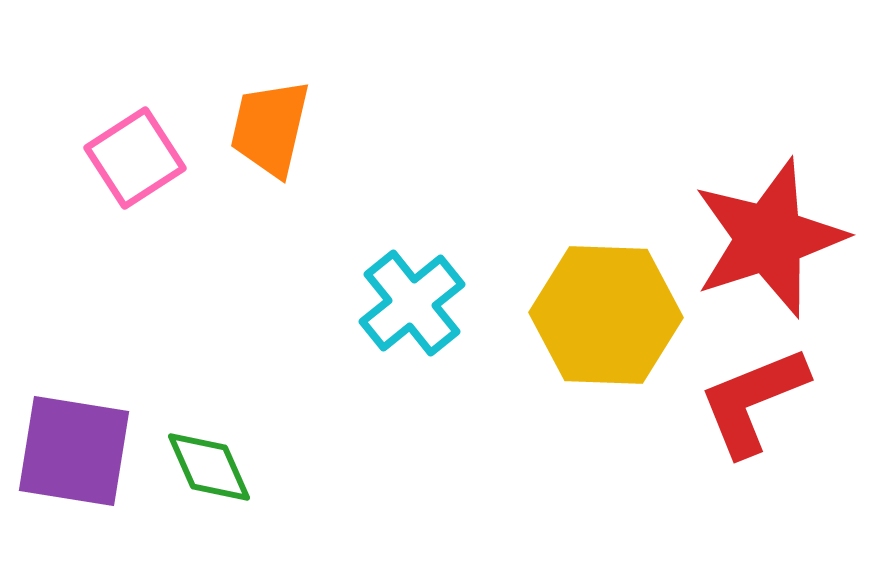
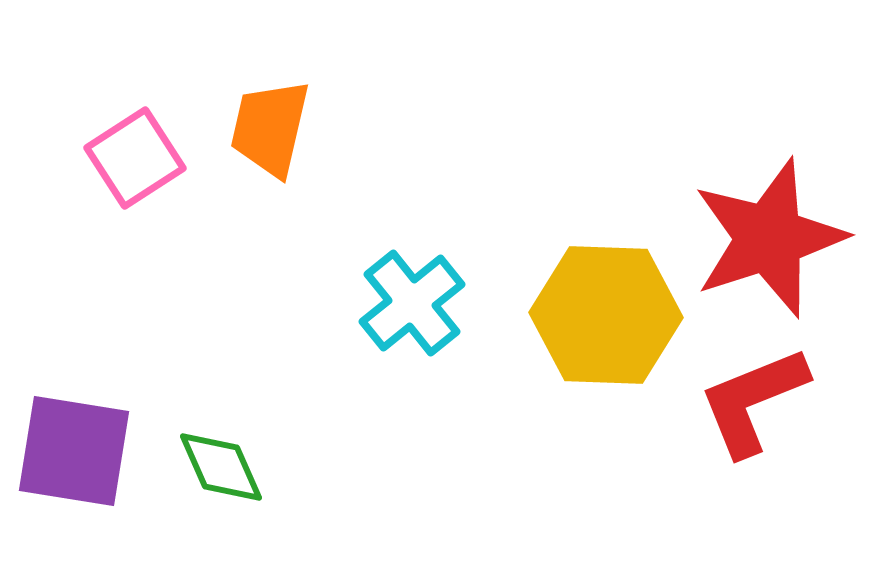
green diamond: moved 12 px right
